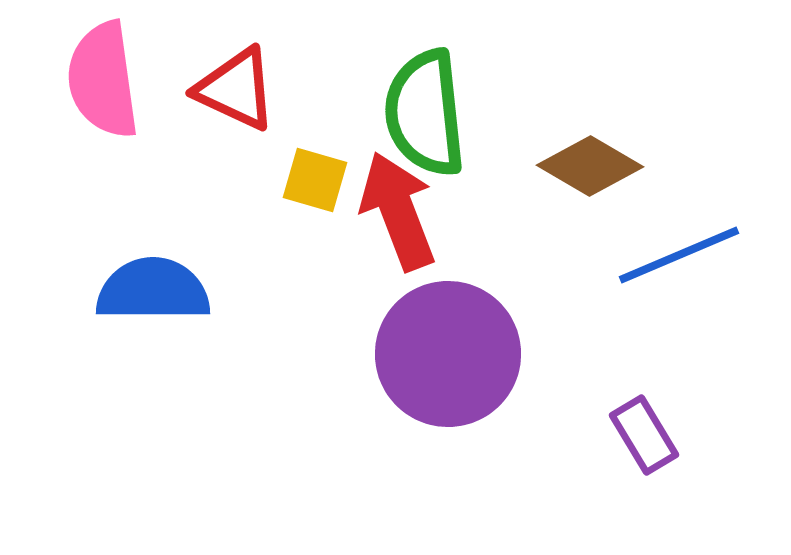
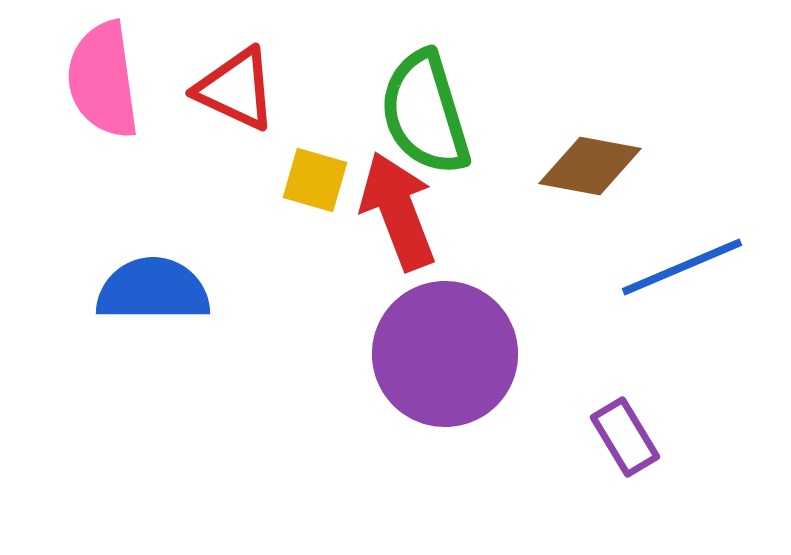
green semicircle: rotated 11 degrees counterclockwise
brown diamond: rotated 20 degrees counterclockwise
blue line: moved 3 px right, 12 px down
purple circle: moved 3 px left
purple rectangle: moved 19 px left, 2 px down
